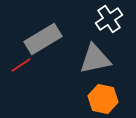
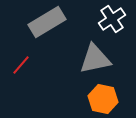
white cross: moved 3 px right
gray rectangle: moved 4 px right, 17 px up
red line: rotated 15 degrees counterclockwise
